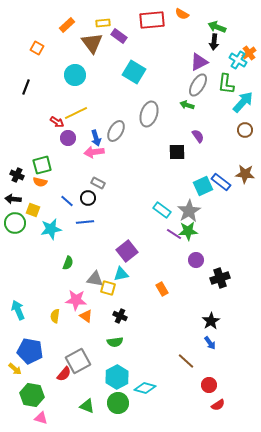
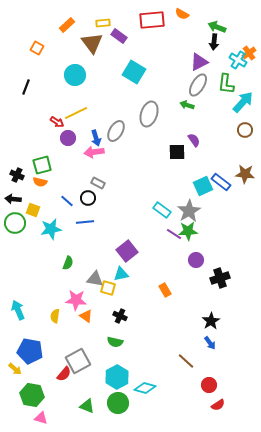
purple semicircle at (198, 136): moved 4 px left, 4 px down
orange rectangle at (162, 289): moved 3 px right, 1 px down
green semicircle at (115, 342): rotated 21 degrees clockwise
